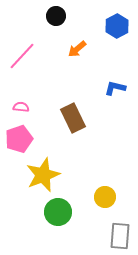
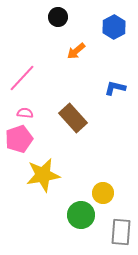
black circle: moved 2 px right, 1 px down
blue hexagon: moved 3 px left, 1 px down
orange arrow: moved 1 px left, 2 px down
pink line: moved 22 px down
pink semicircle: moved 4 px right, 6 px down
brown rectangle: rotated 16 degrees counterclockwise
yellow star: rotated 12 degrees clockwise
yellow circle: moved 2 px left, 4 px up
green circle: moved 23 px right, 3 px down
gray rectangle: moved 1 px right, 4 px up
